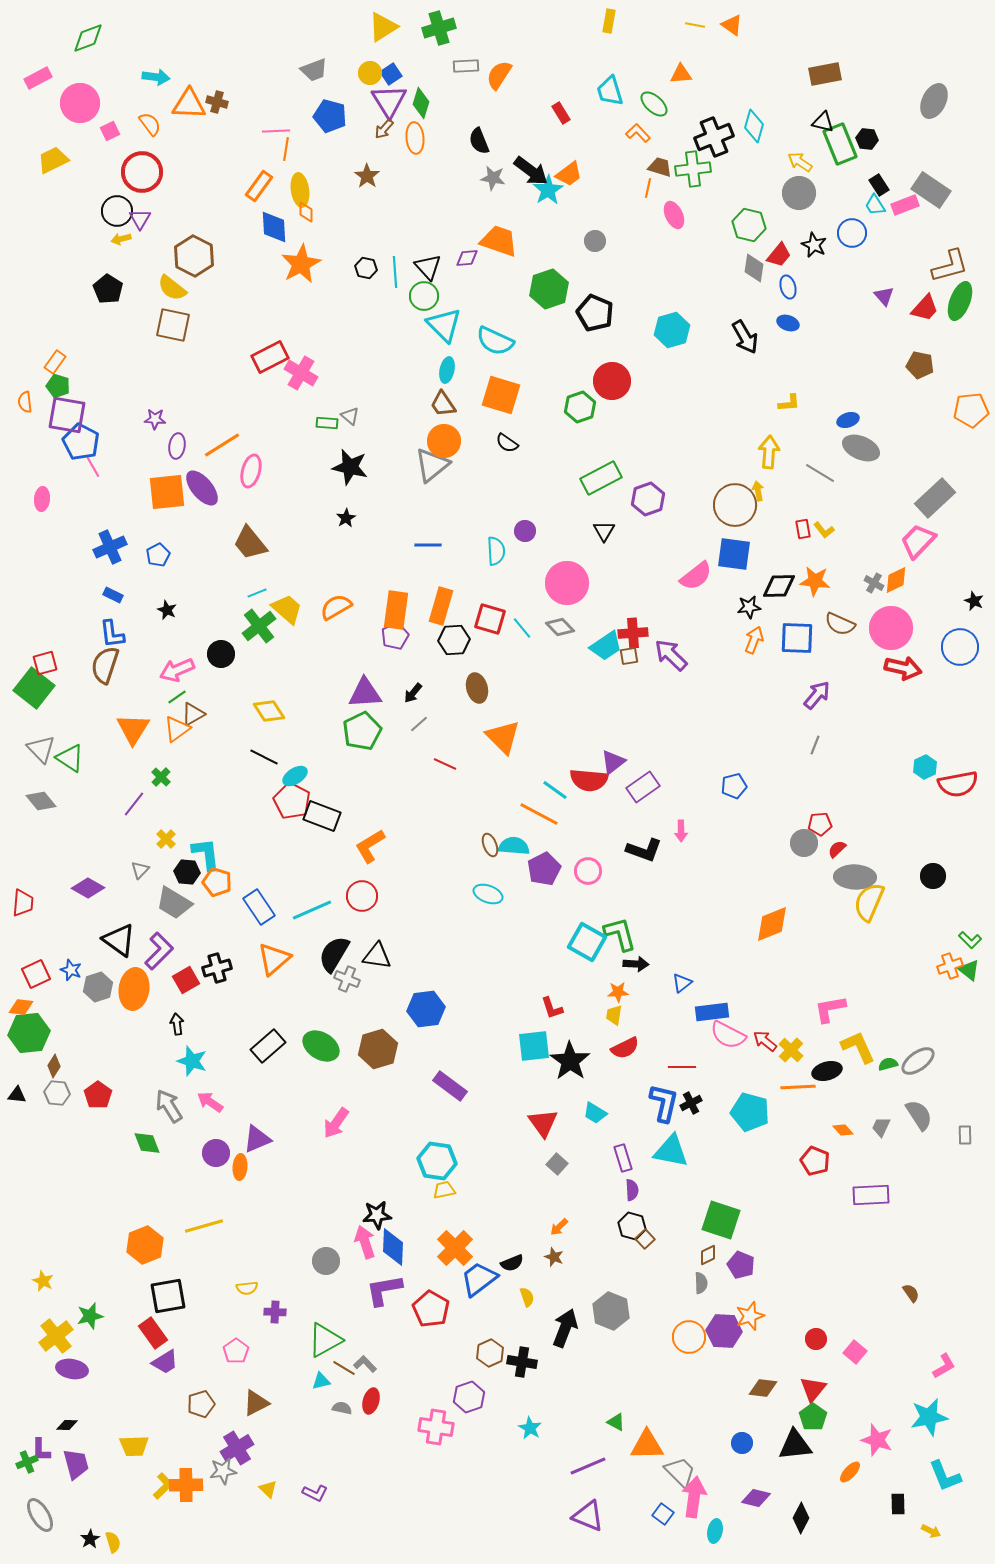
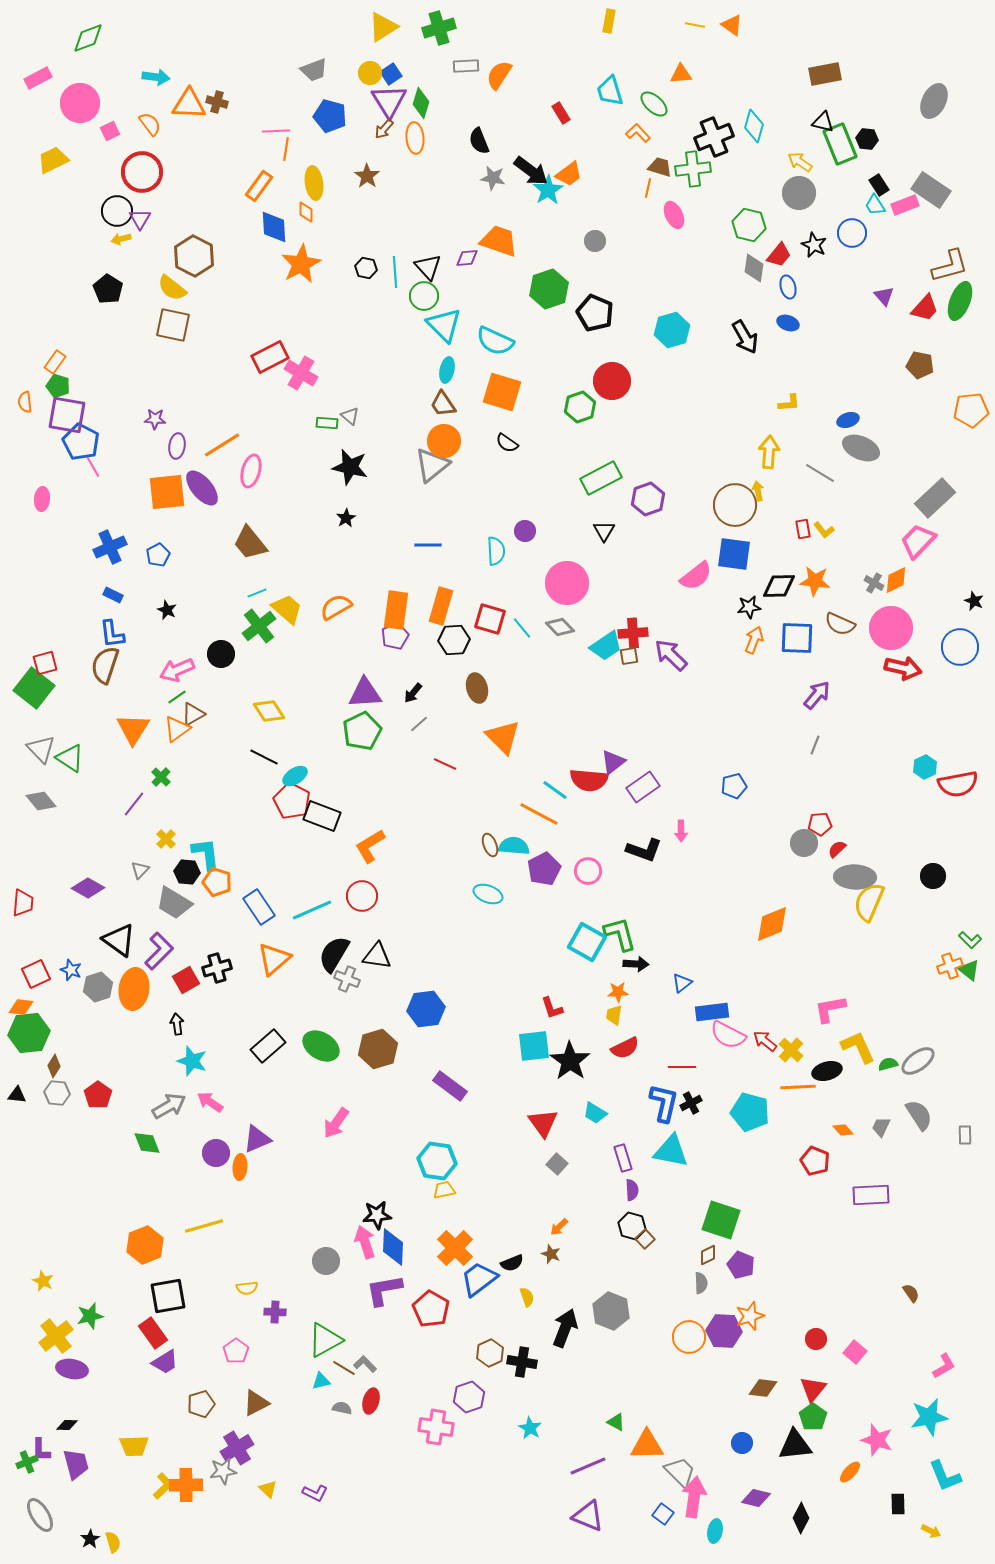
yellow ellipse at (300, 190): moved 14 px right, 7 px up
orange square at (501, 395): moved 1 px right, 3 px up
gray arrow at (169, 1106): rotated 92 degrees clockwise
brown star at (554, 1257): moved 3 px left, 3 px up
